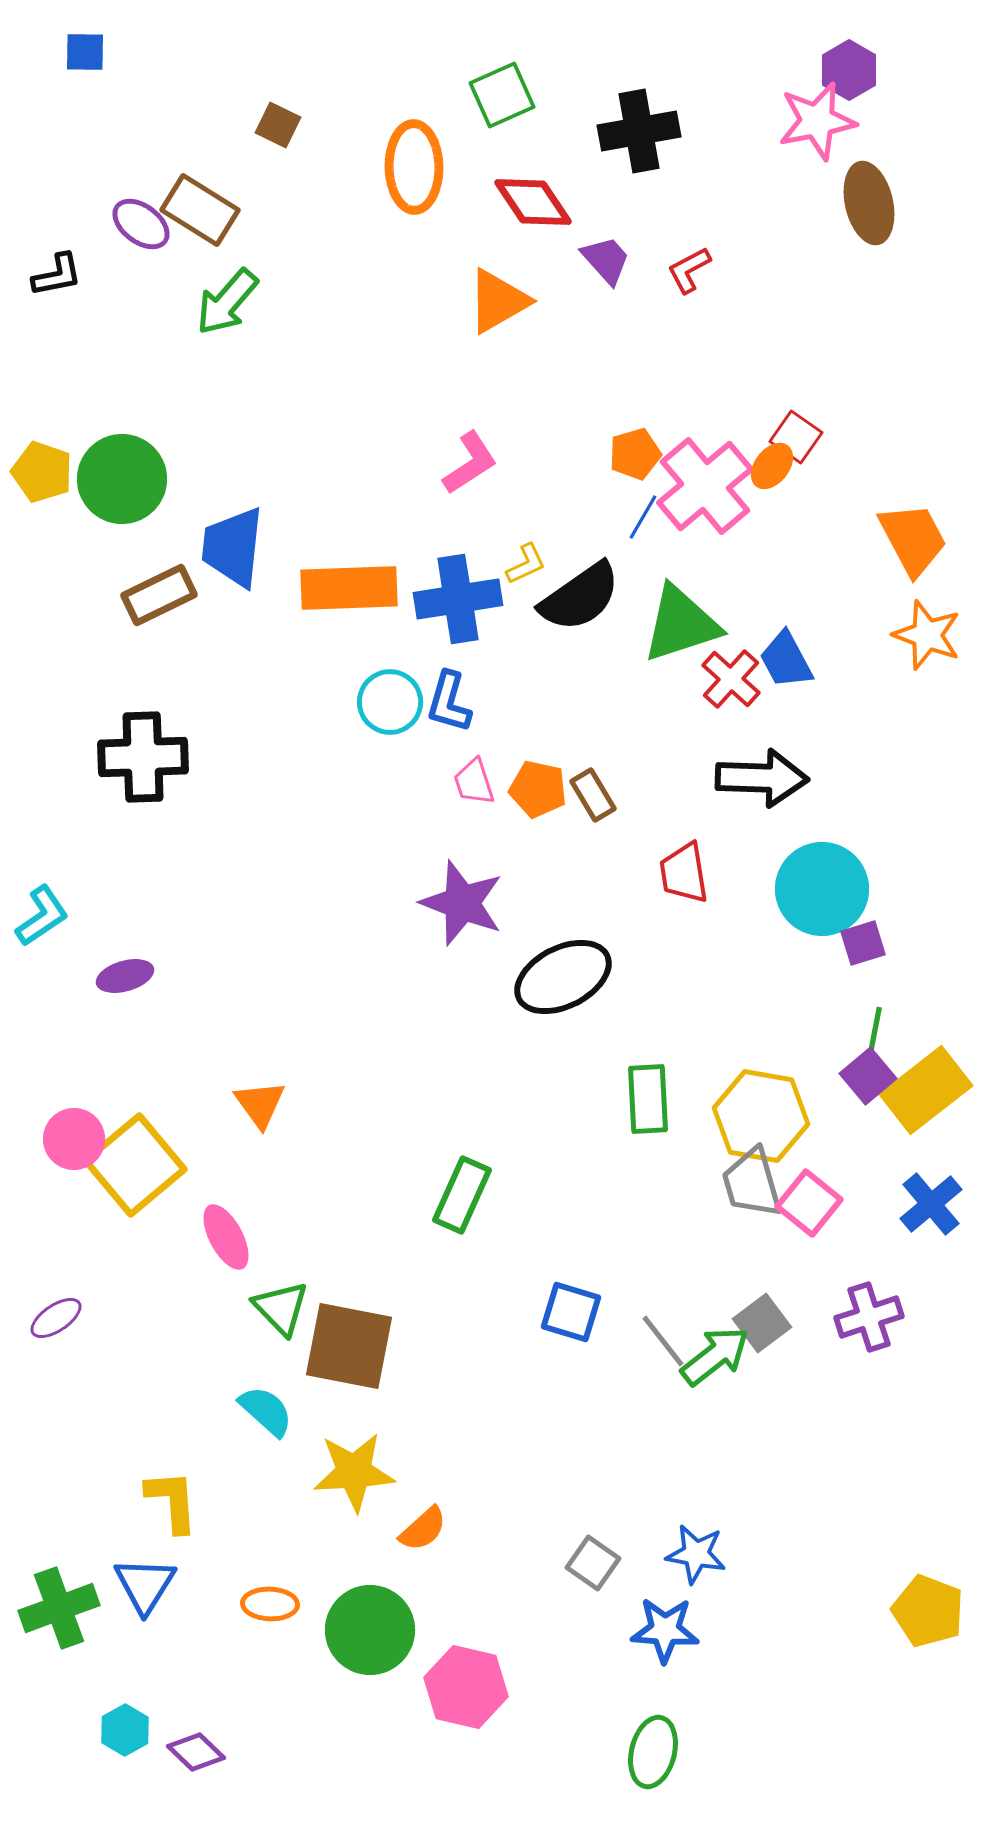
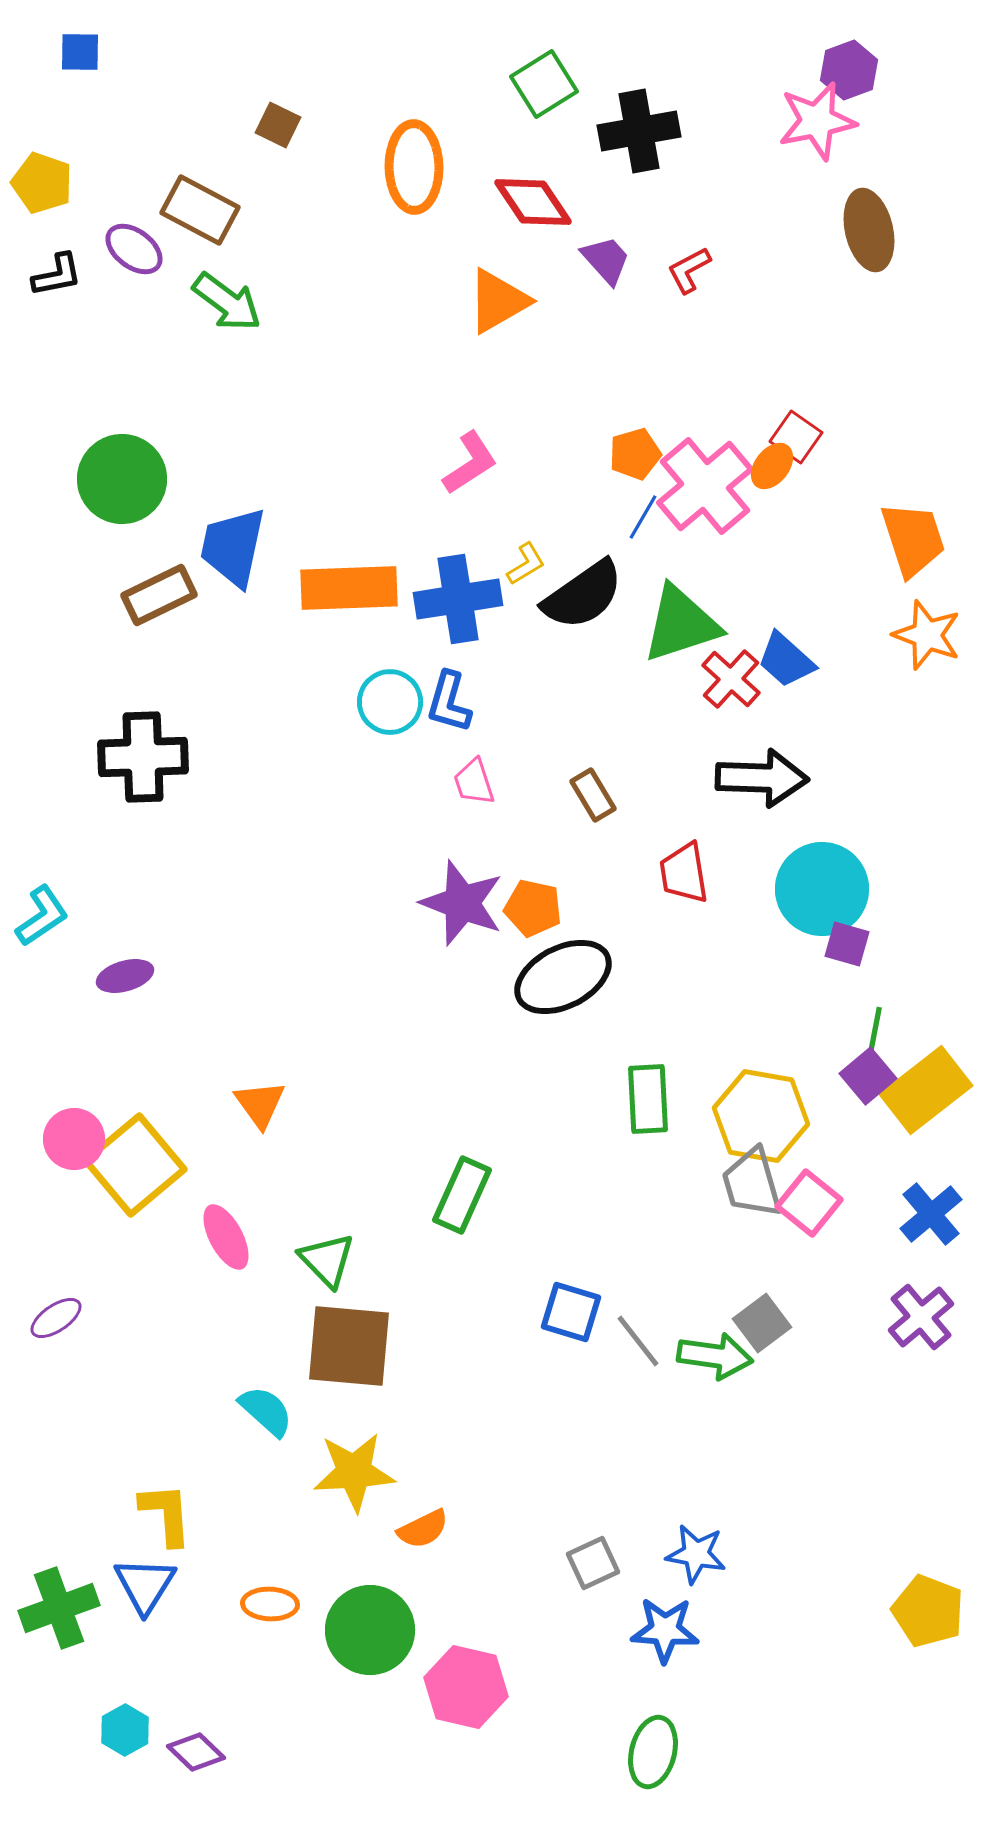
blue square at (85, 52): moved 5 px left
purple hexagon at (849, 70): rotated 10 degrees clockwise
green square at (502, 95): moved 42 px right, 11 px up; rotated 8 degrees counterclockwise
brown ellipse at (869, 203): moved 27 px down
brown rectangle at (200, 210): rotated 4 degrees counterclockwise
purple ellipse at (141, 224): moved 7 px left, 25 px down
green arrow at (227, 302): rotated 94 degrees counterclockwise
yellow pentagon at (42, 472): moved 289 px up
orange trapezoid at (913, 539): rotated 10 degrees clockwise
blue trapezoid at (233, 547): rotated 6 degrees clockwise
yellow L-shape at (526, 564): rotated 6 degrees counterclockwise
black semicircle at (580, 597): moved 3 px right, 2 px up
blue trapezoid at (786, 660): rotated 20 degrees counterclockwise
orange pentagon at (538, 789): moved 5 px left, 119 px down
purple square at (863, 943): moved 16 px left, 1 px down; rotated 33 degrees clockwise
blue cross at (931, 1204): moved 10 px down
green triangle at (281, 1308): moved 46 px right, 48 px up
purple cross at (869, 1317): moved 52 px right; rotated 22 degrees counterclockwise
gray line at (663, 1341): moved 25 px left
brown square at (349, 1346): rotated 6 degrees counterclockwise
green arrow at (715, 1356): rotated 46 degrees clockwise
yellow L-shape at (172, 1501): moved 6 px left, 13 px down
orange semicircle at (423, 1529): rotated 16 degrees clockwise
gray square at (593, 1563): rotated 30 degrees clockwise
